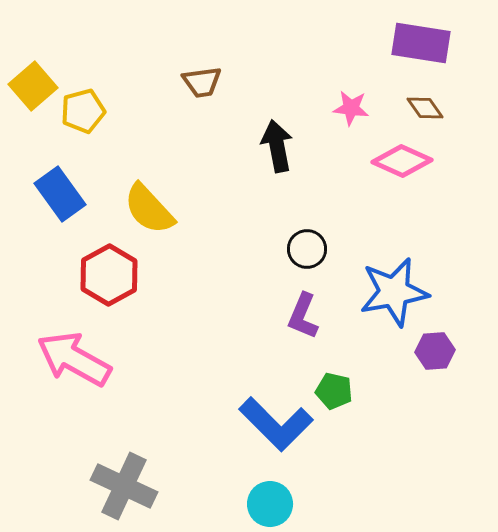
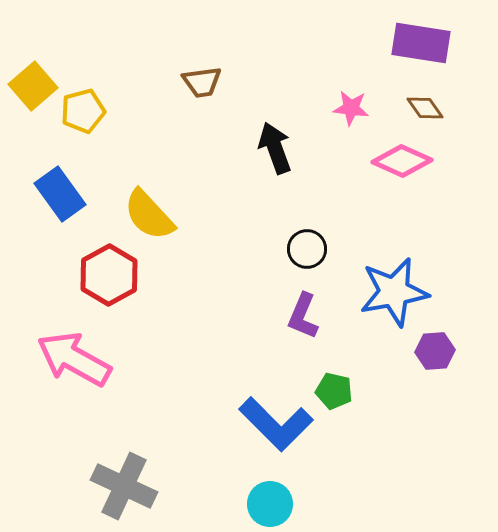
black arrow: moved 2 px left, 2 px down; rotated 9 degrees counterclockwise
yellow semicircle: moved 6 px down
